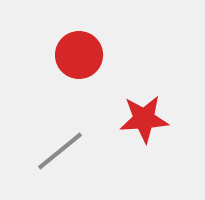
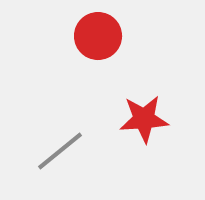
red circle: moved 19 px right, 19 px up
